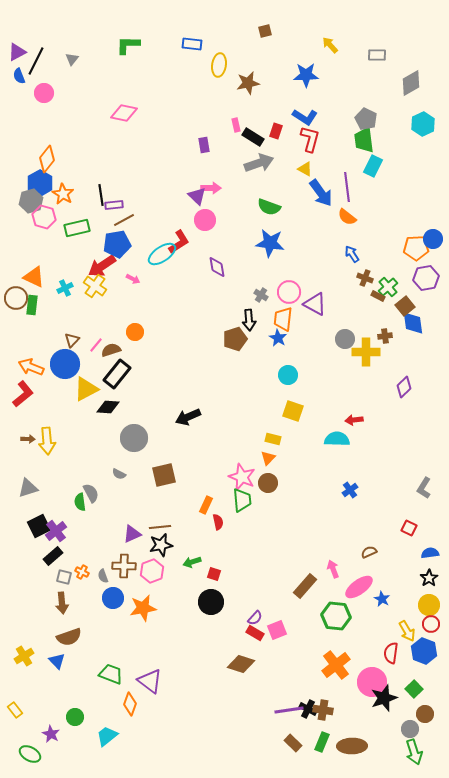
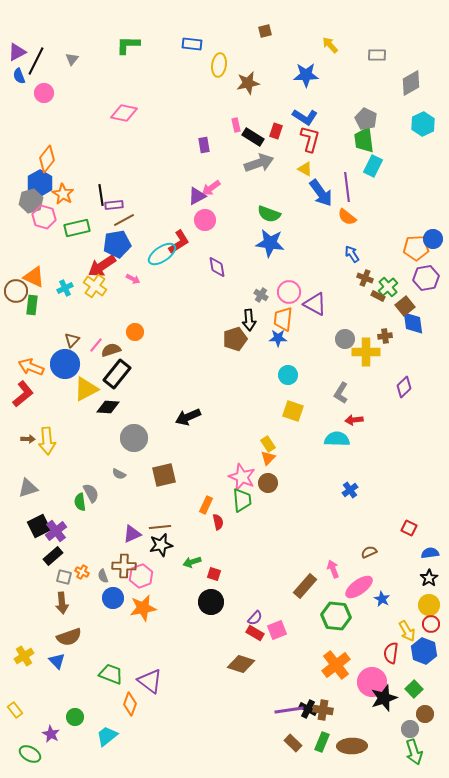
pink arrow at (211, 188): rotated 144 degrees clockwise
purple triangle at (197, 196): rotated 48 degrees clockwise
green semicircle at (269, 207): moved 7 px down
brown circle at (16, 298): moved 7 px up
blue star at (278, 338): rotated 30 degrees counterclockwise
yellow rectangle at (273, 439): moved 5 px left, 5 px down; rotated 42 degrees clockwise
gray L-shape at (424, 488): moved 83 px left, 95 px up
pink hexagon at (152, 571): moved 11 px left, 5 px down
